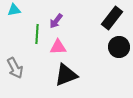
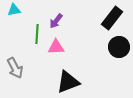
pink triangle: moved 2 px left
black triangle: moved 2 px right, 7 px down
